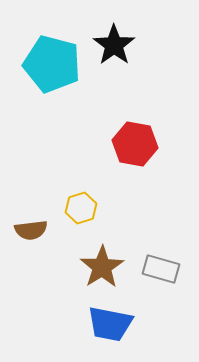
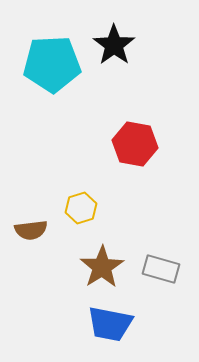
cyan pentagon: rotated 18 degrees counterclockwise
